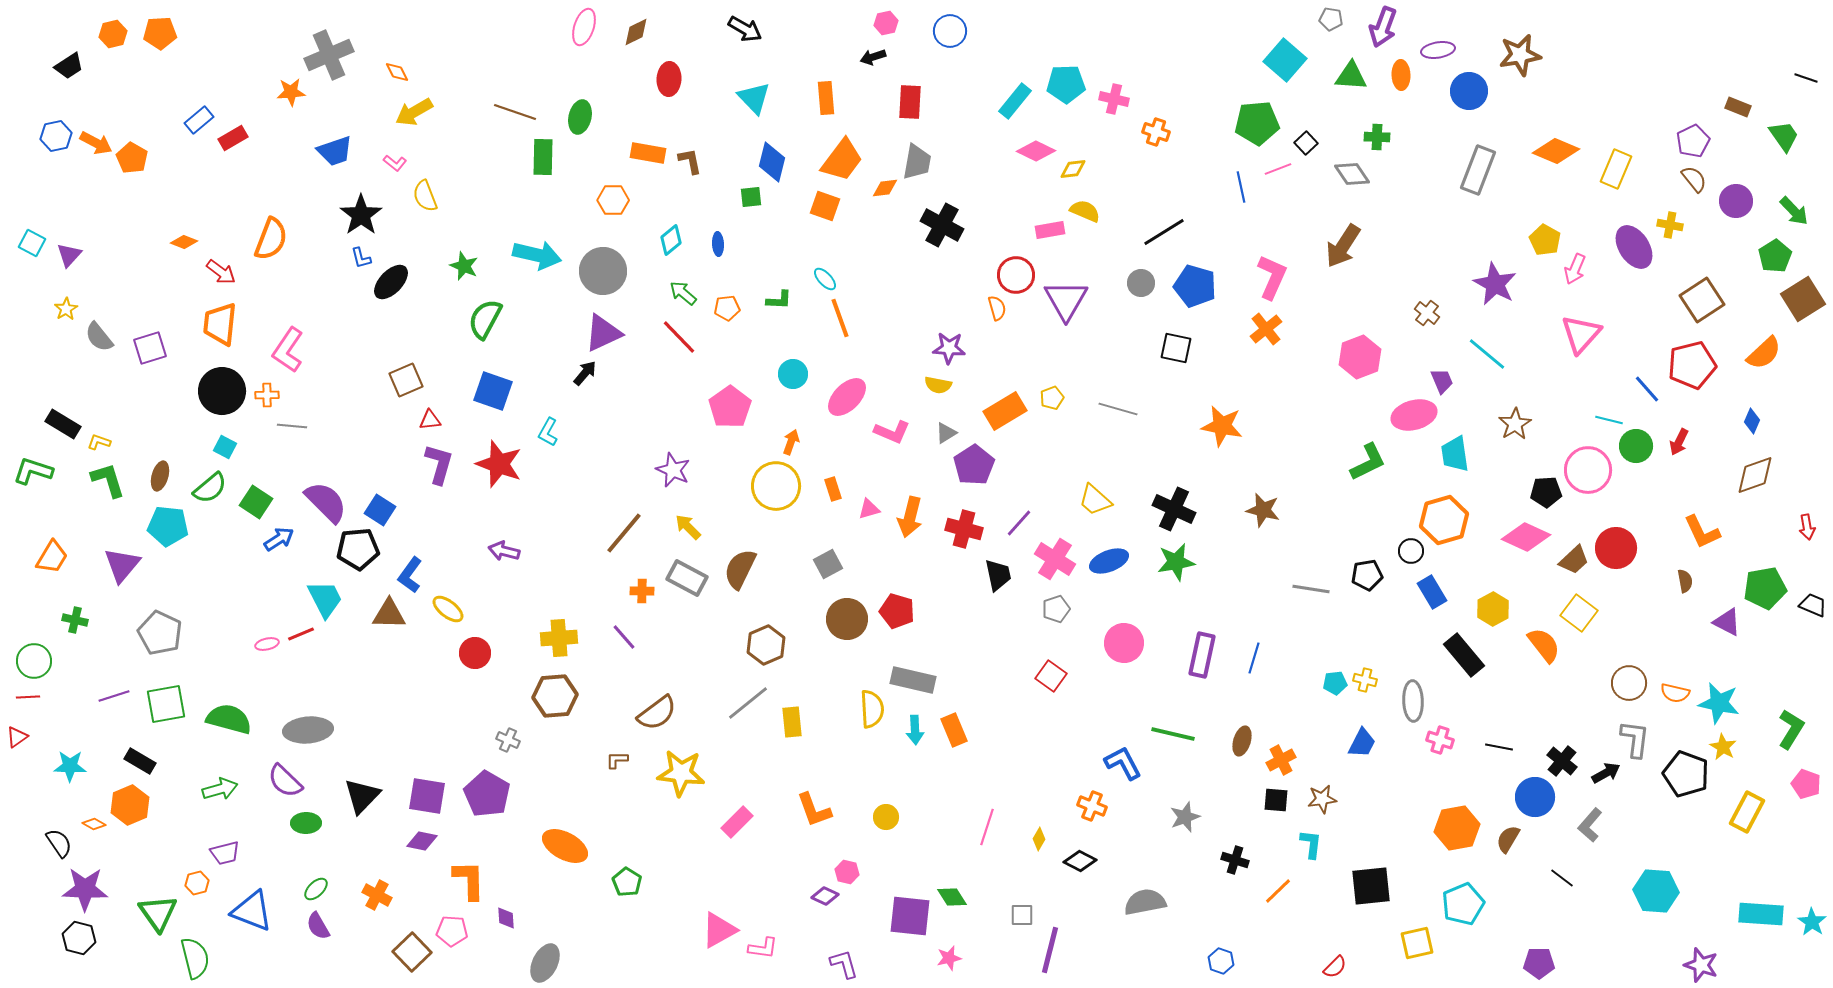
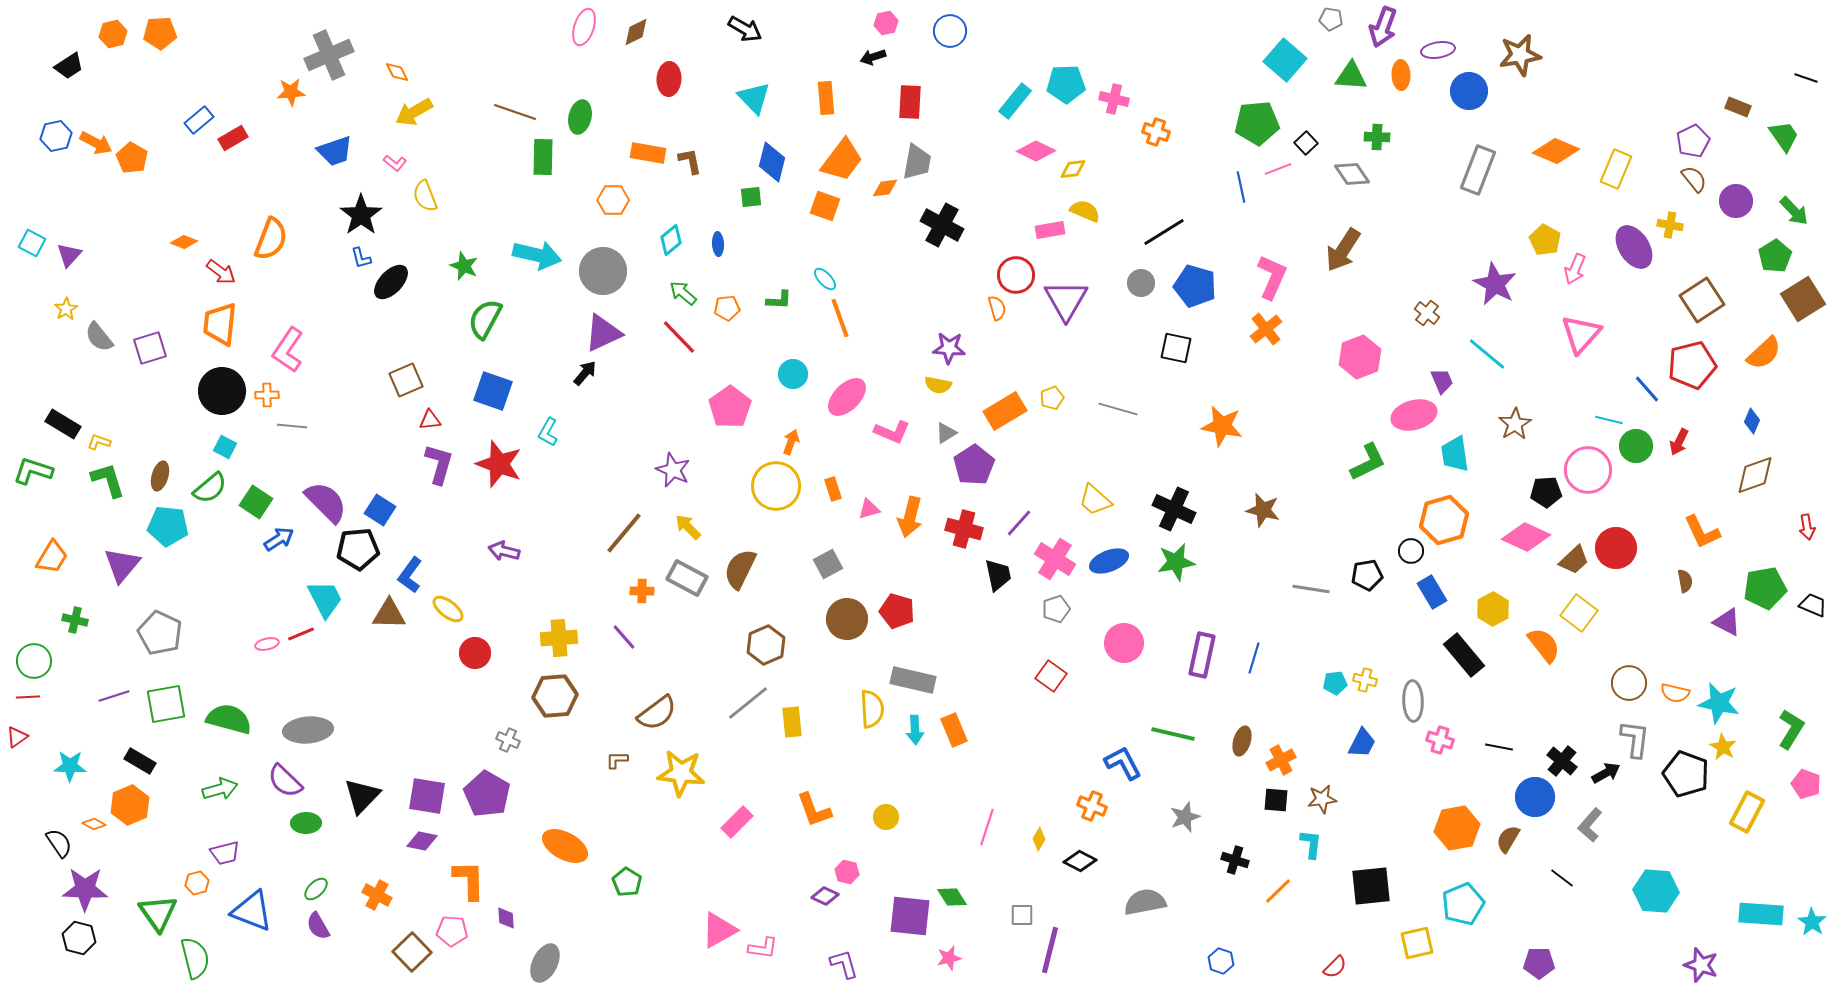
brown arrow at (1343, 246): moved 4 px down
